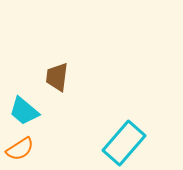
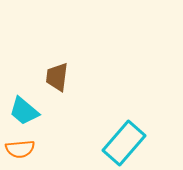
orange semicircle: rotated 28 degrees clockwise
